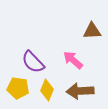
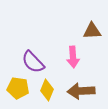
pink arrow: moved 3 px up; rotated 135 degrees counterclockwise
brown arrow: moved 1 px right
